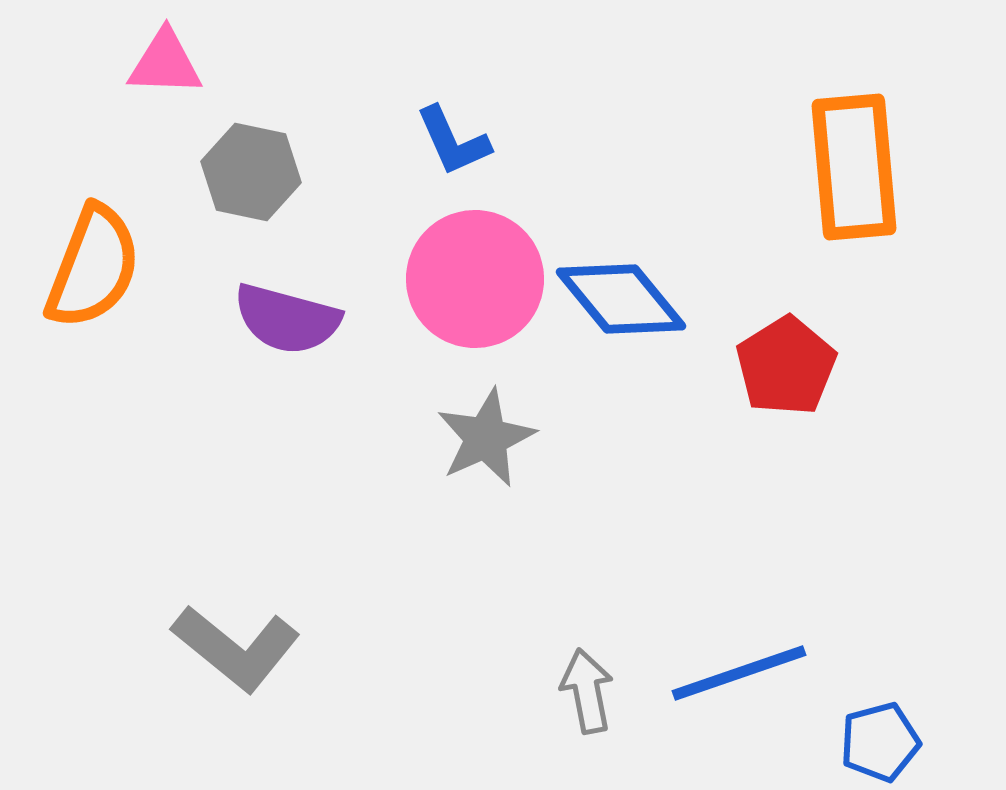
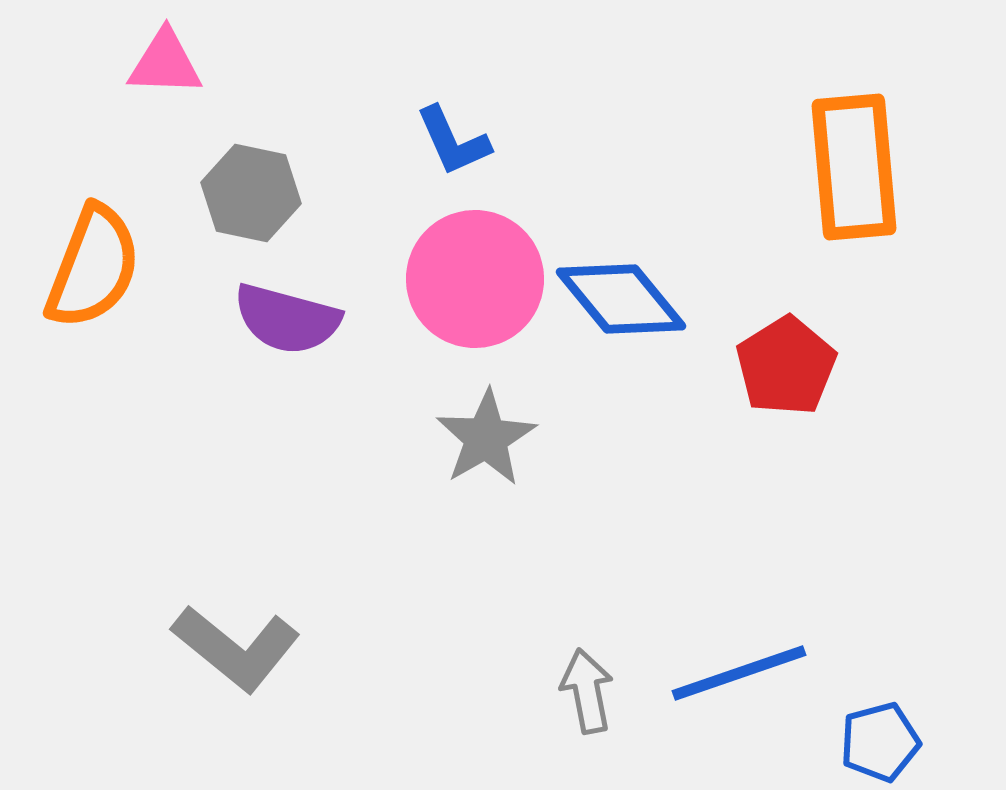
gray hexagon: moved 21 px down
gray star: rotated 6 degrees counterclockwise
